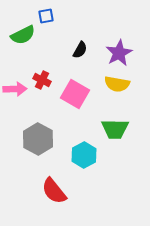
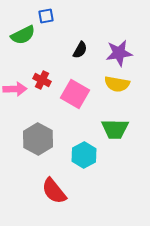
purple star: rotated 20 degrees clockwise
